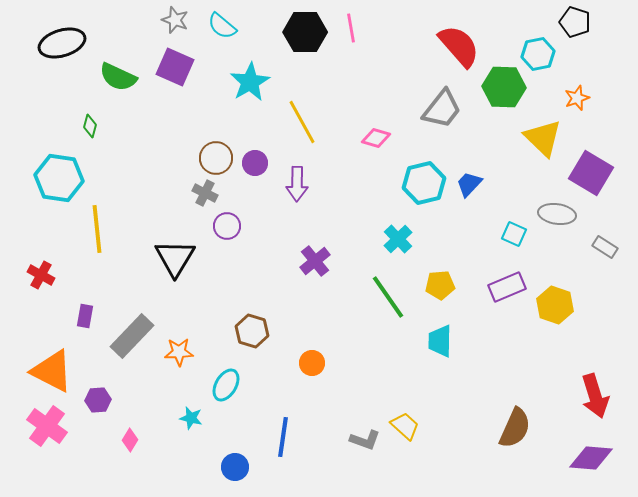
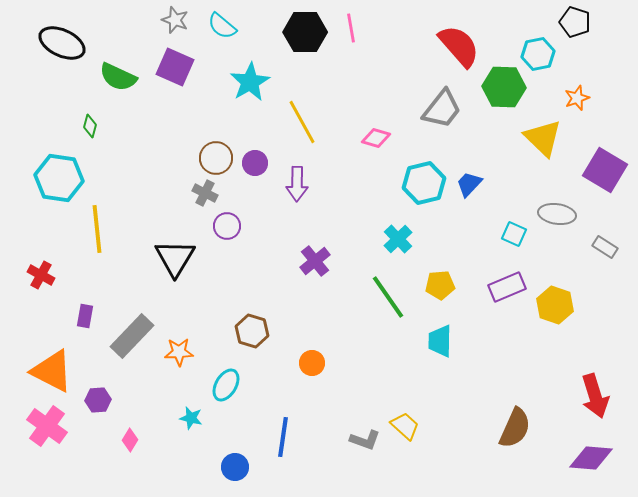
black ellipse at (62, 43): rotated 42 degrees clockwise
purple square at (591, 173): moved 14 px right, 3 px up
